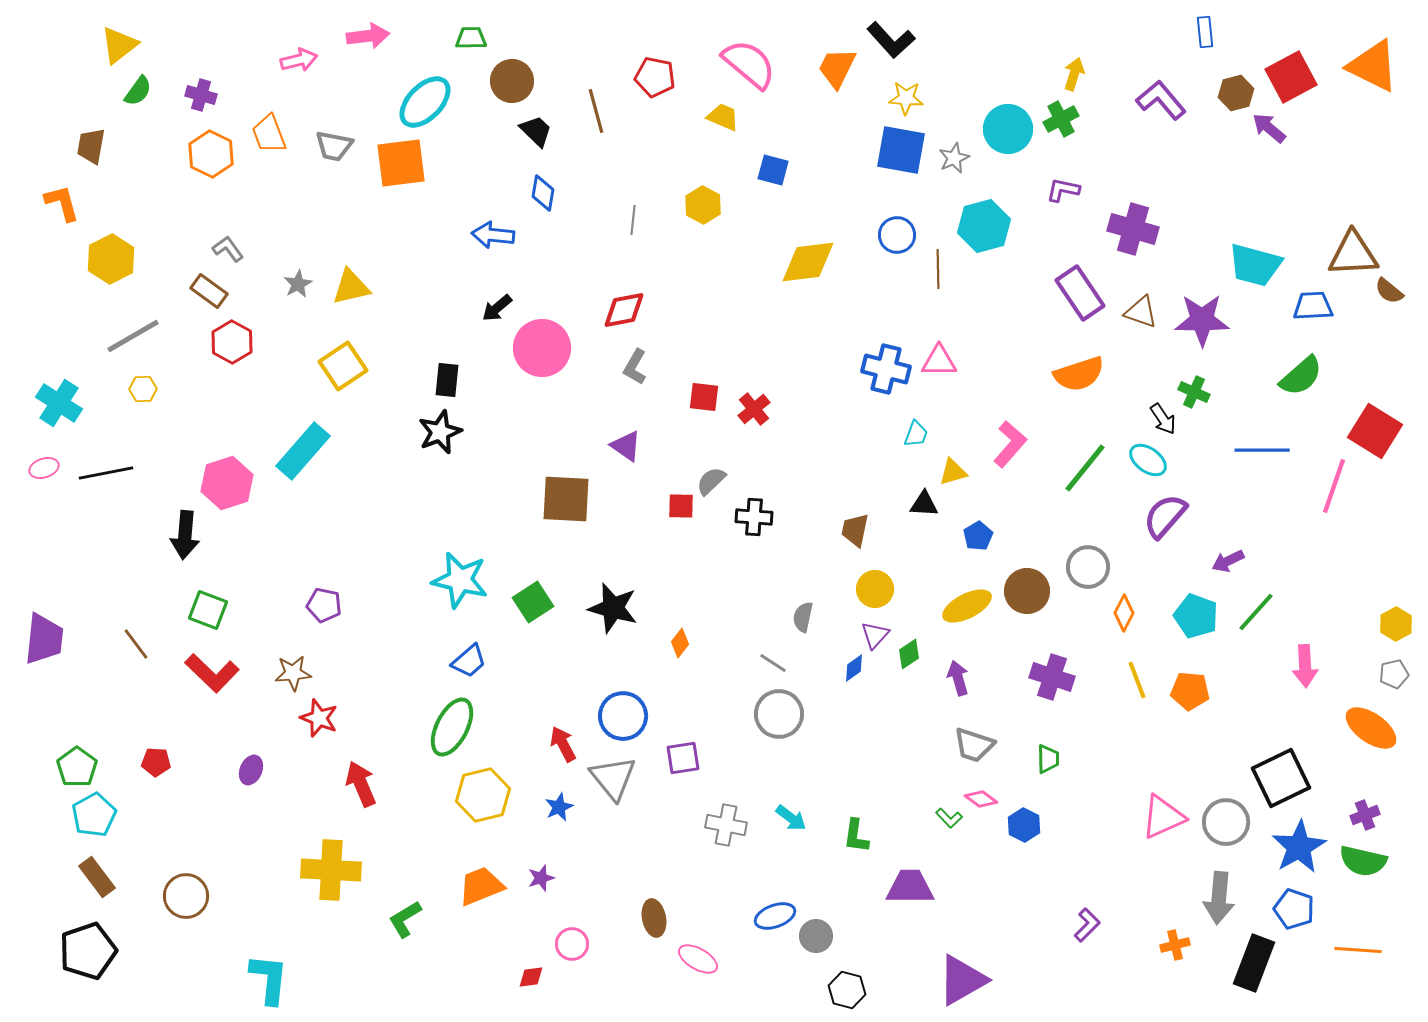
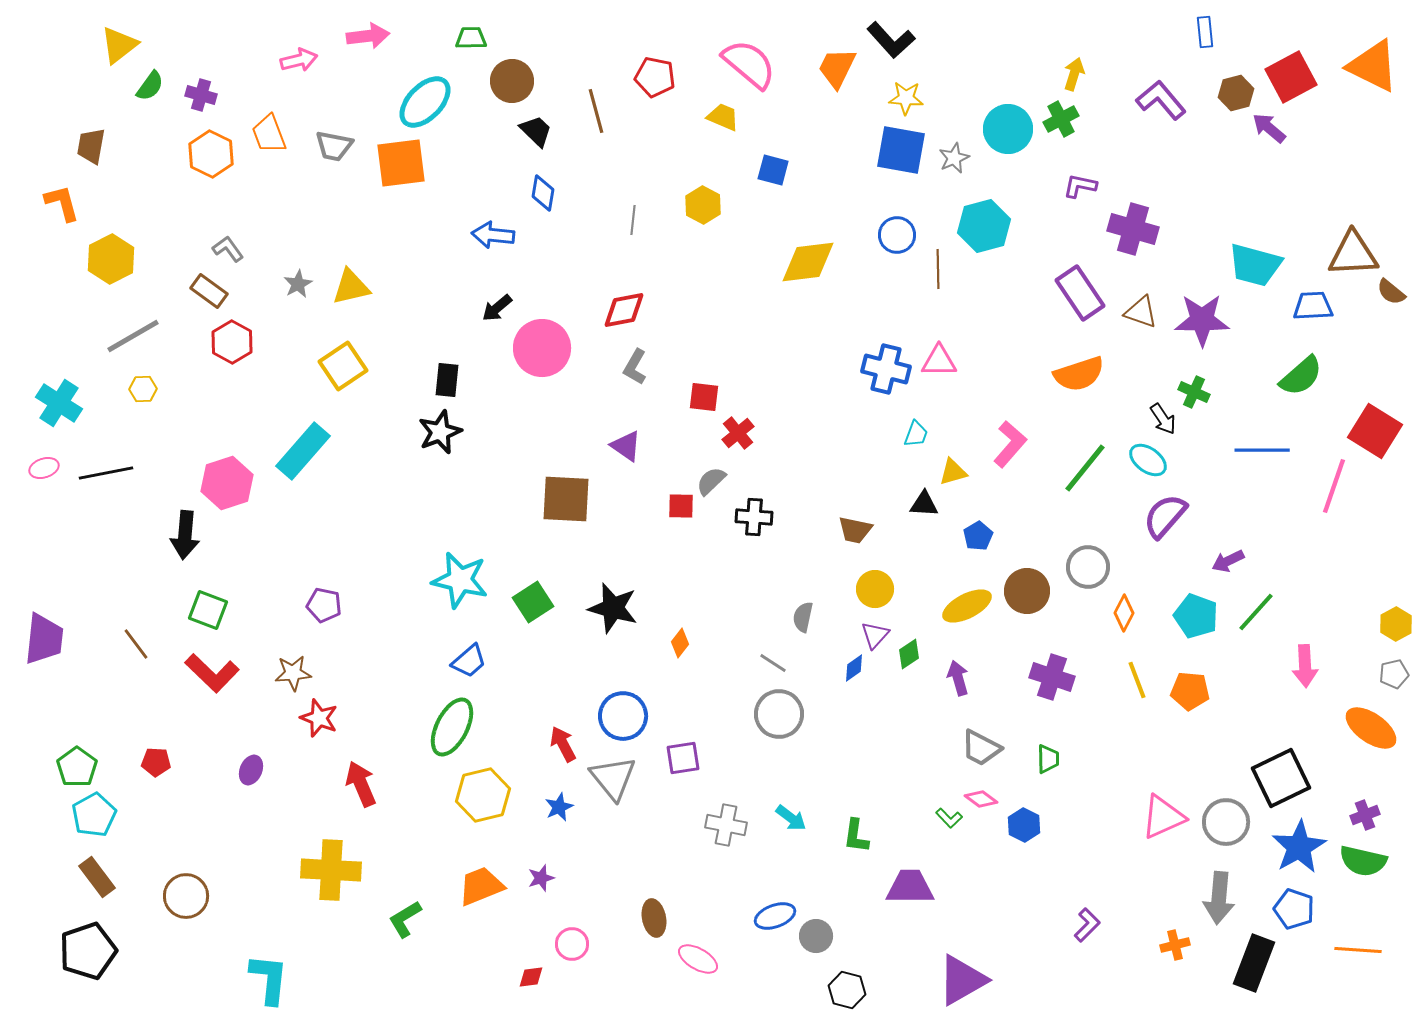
green semicircle at (138, 91): moved 12 px right, 5 px up
purple L-shape at (1063, 190): moved 17 px right, 4 px up
brown semicircle at (1389, 291): moved 2 px right, 1 px down
red cross at (754, 409): moved 16 px left, 24 px down
brown trapezoid at (855, 530): rotated 90 degrees counterclockwise
gray trapezoid at (974, 745): moved 7 px right, 3 px down; rotated 9 degrees clockwise
